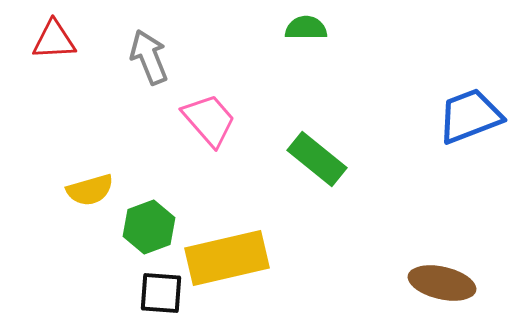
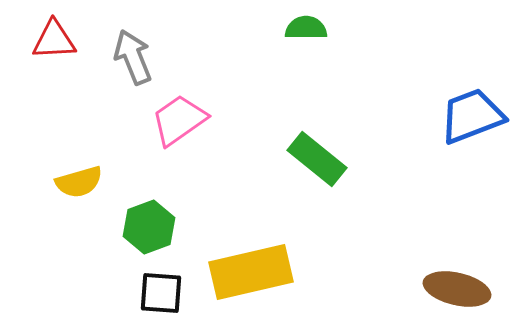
gray arrow: moved 16 px left
blue trapezoid: moved 2 px right
pink trapezoid: moved 30 px left; rotated 84 degrees counterclockwise
yellow semicircle: moved 11 px left, 8 px up
yellow rectangle: moved 24 px right, 14 px down
brown ellipse: moved 15 px right, 6 px down
